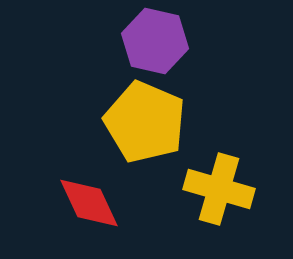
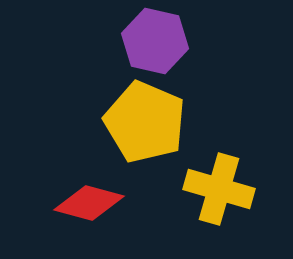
red diamond: rotated 50 degrees counterclockwise
